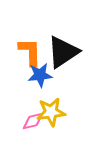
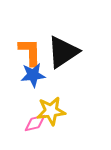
blue star: moved 7 px left
yellow star: moved 1 px up
pink diamond: moved 2 px right, 2 px down
